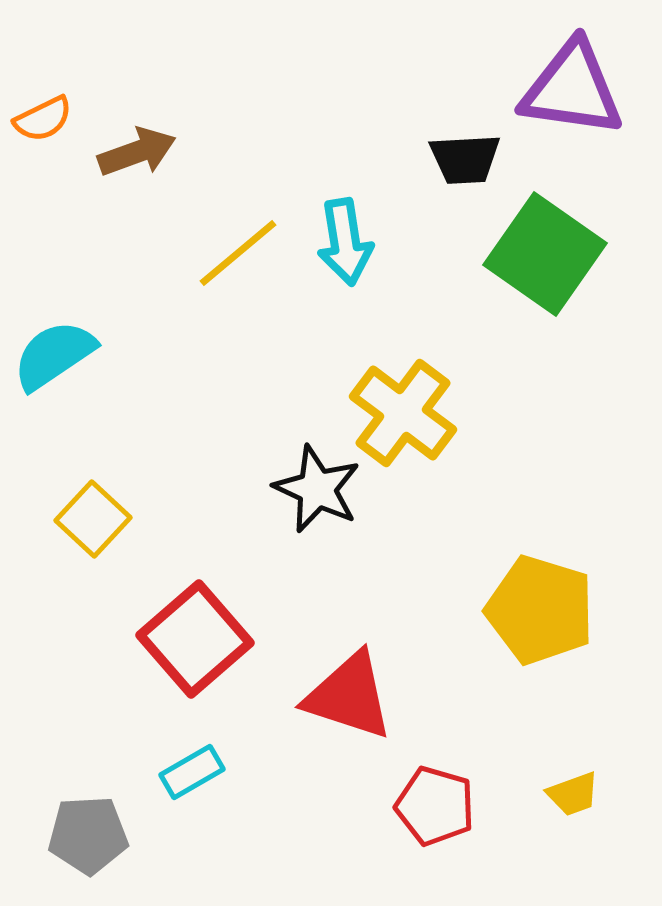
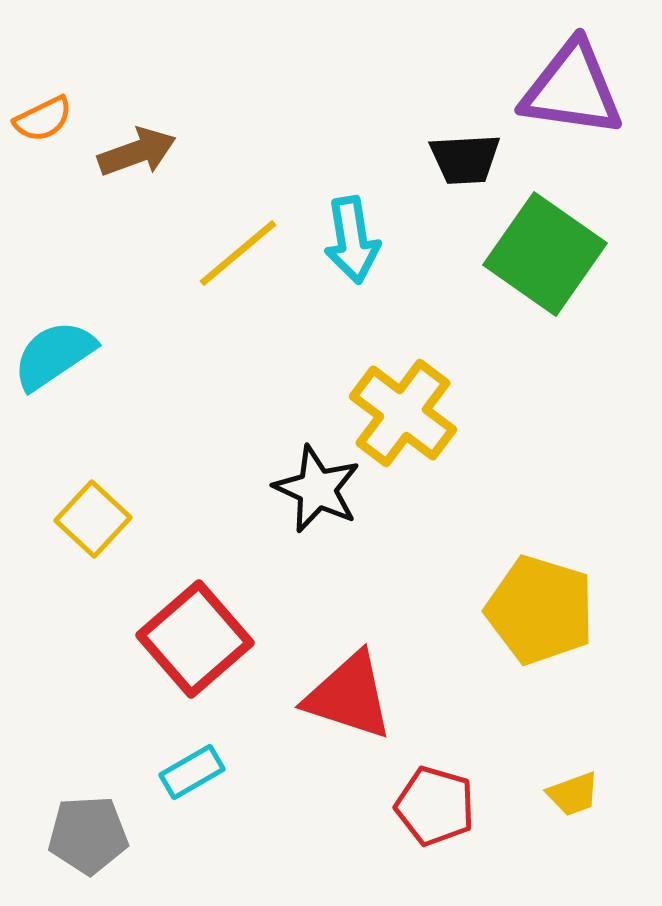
cyan arrow: moved 7 px right, 2 px up
